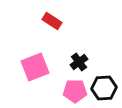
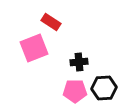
red rectangle: moved 1 px left, 1 px down
black cross: rotated 30 degrees clockwise
pink square: moved 1 px left, 19 px up
